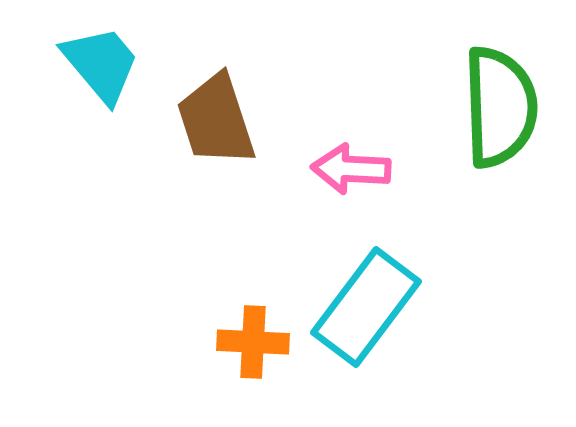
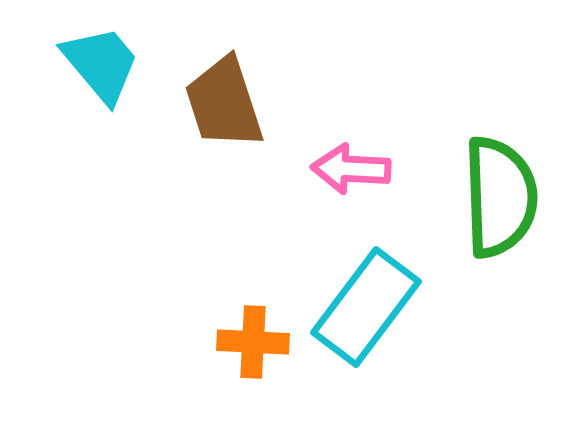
green semicircle: moved 90 px down
brown trapezoid: moved 8 px right, 17 px up
